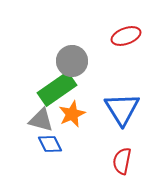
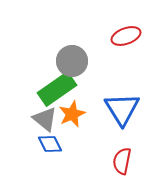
gray triangle: moved 4 px right, 1 px up; rotated 24 degrees clockwise
